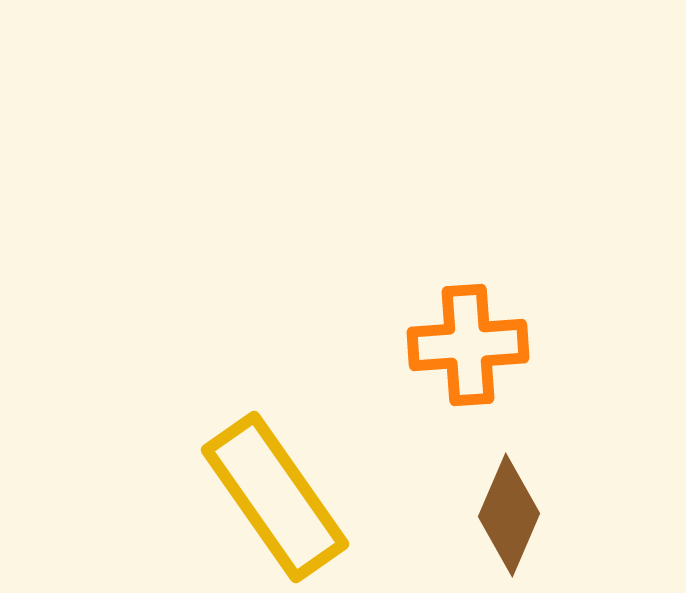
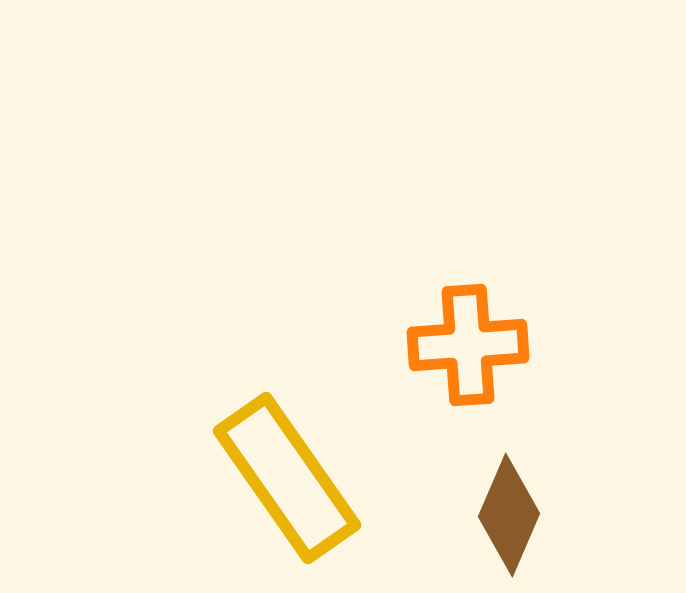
yellow rectangle: moved 12 px right, 19 px up
